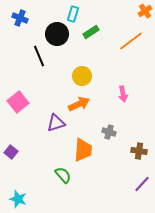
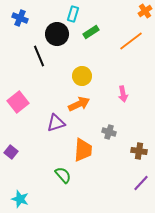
purple line: moved 1 px left, 1 px up
cyan star: moved 2 px right
